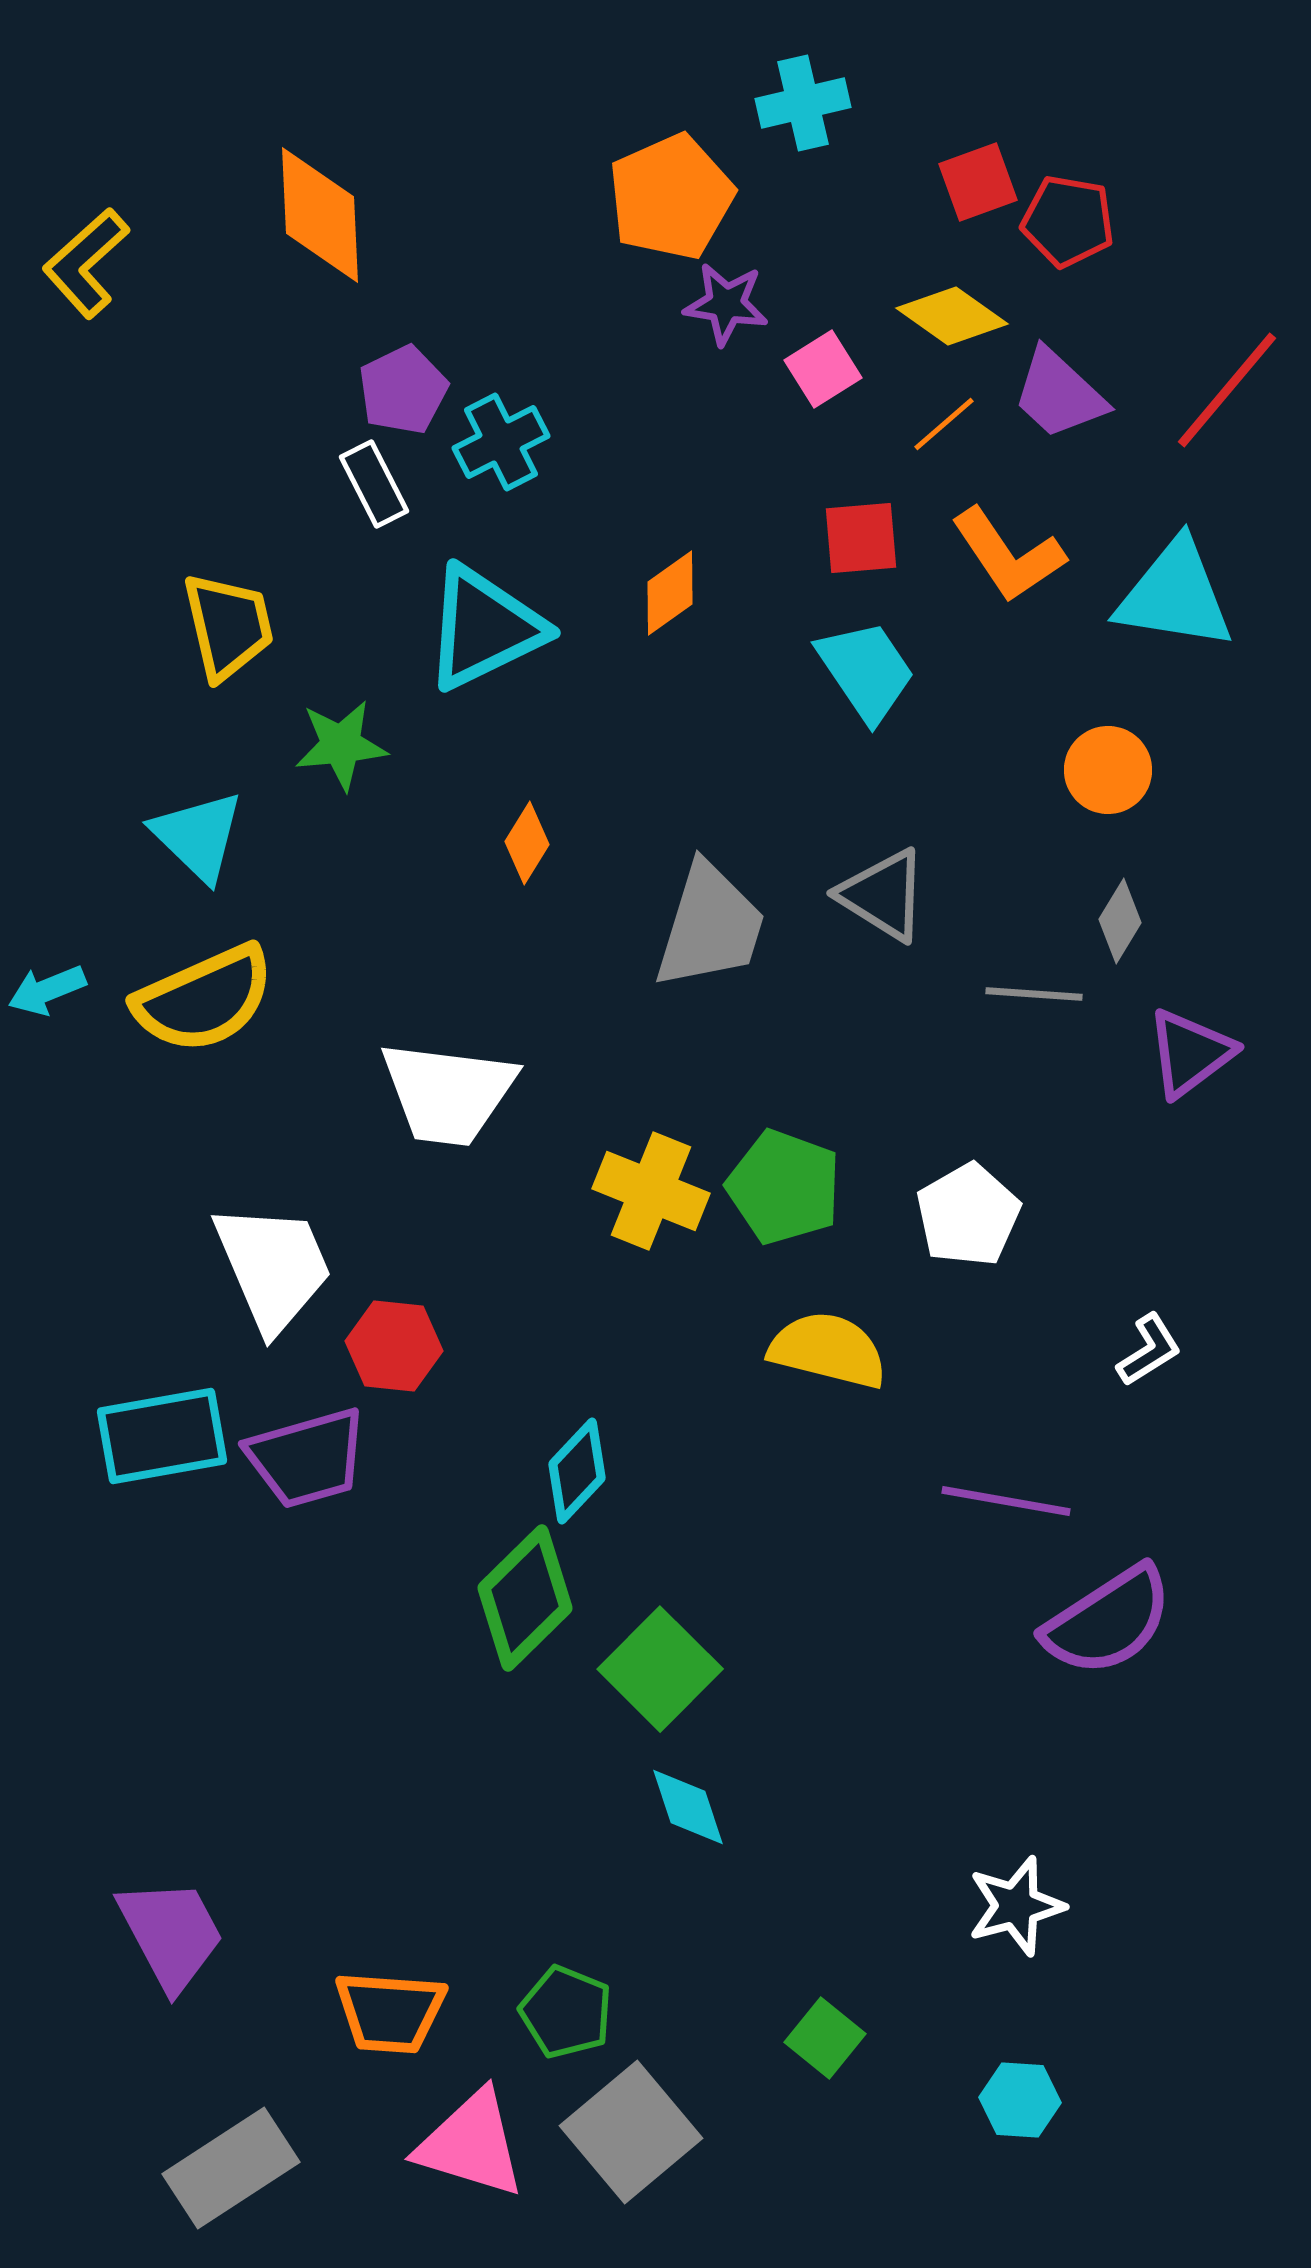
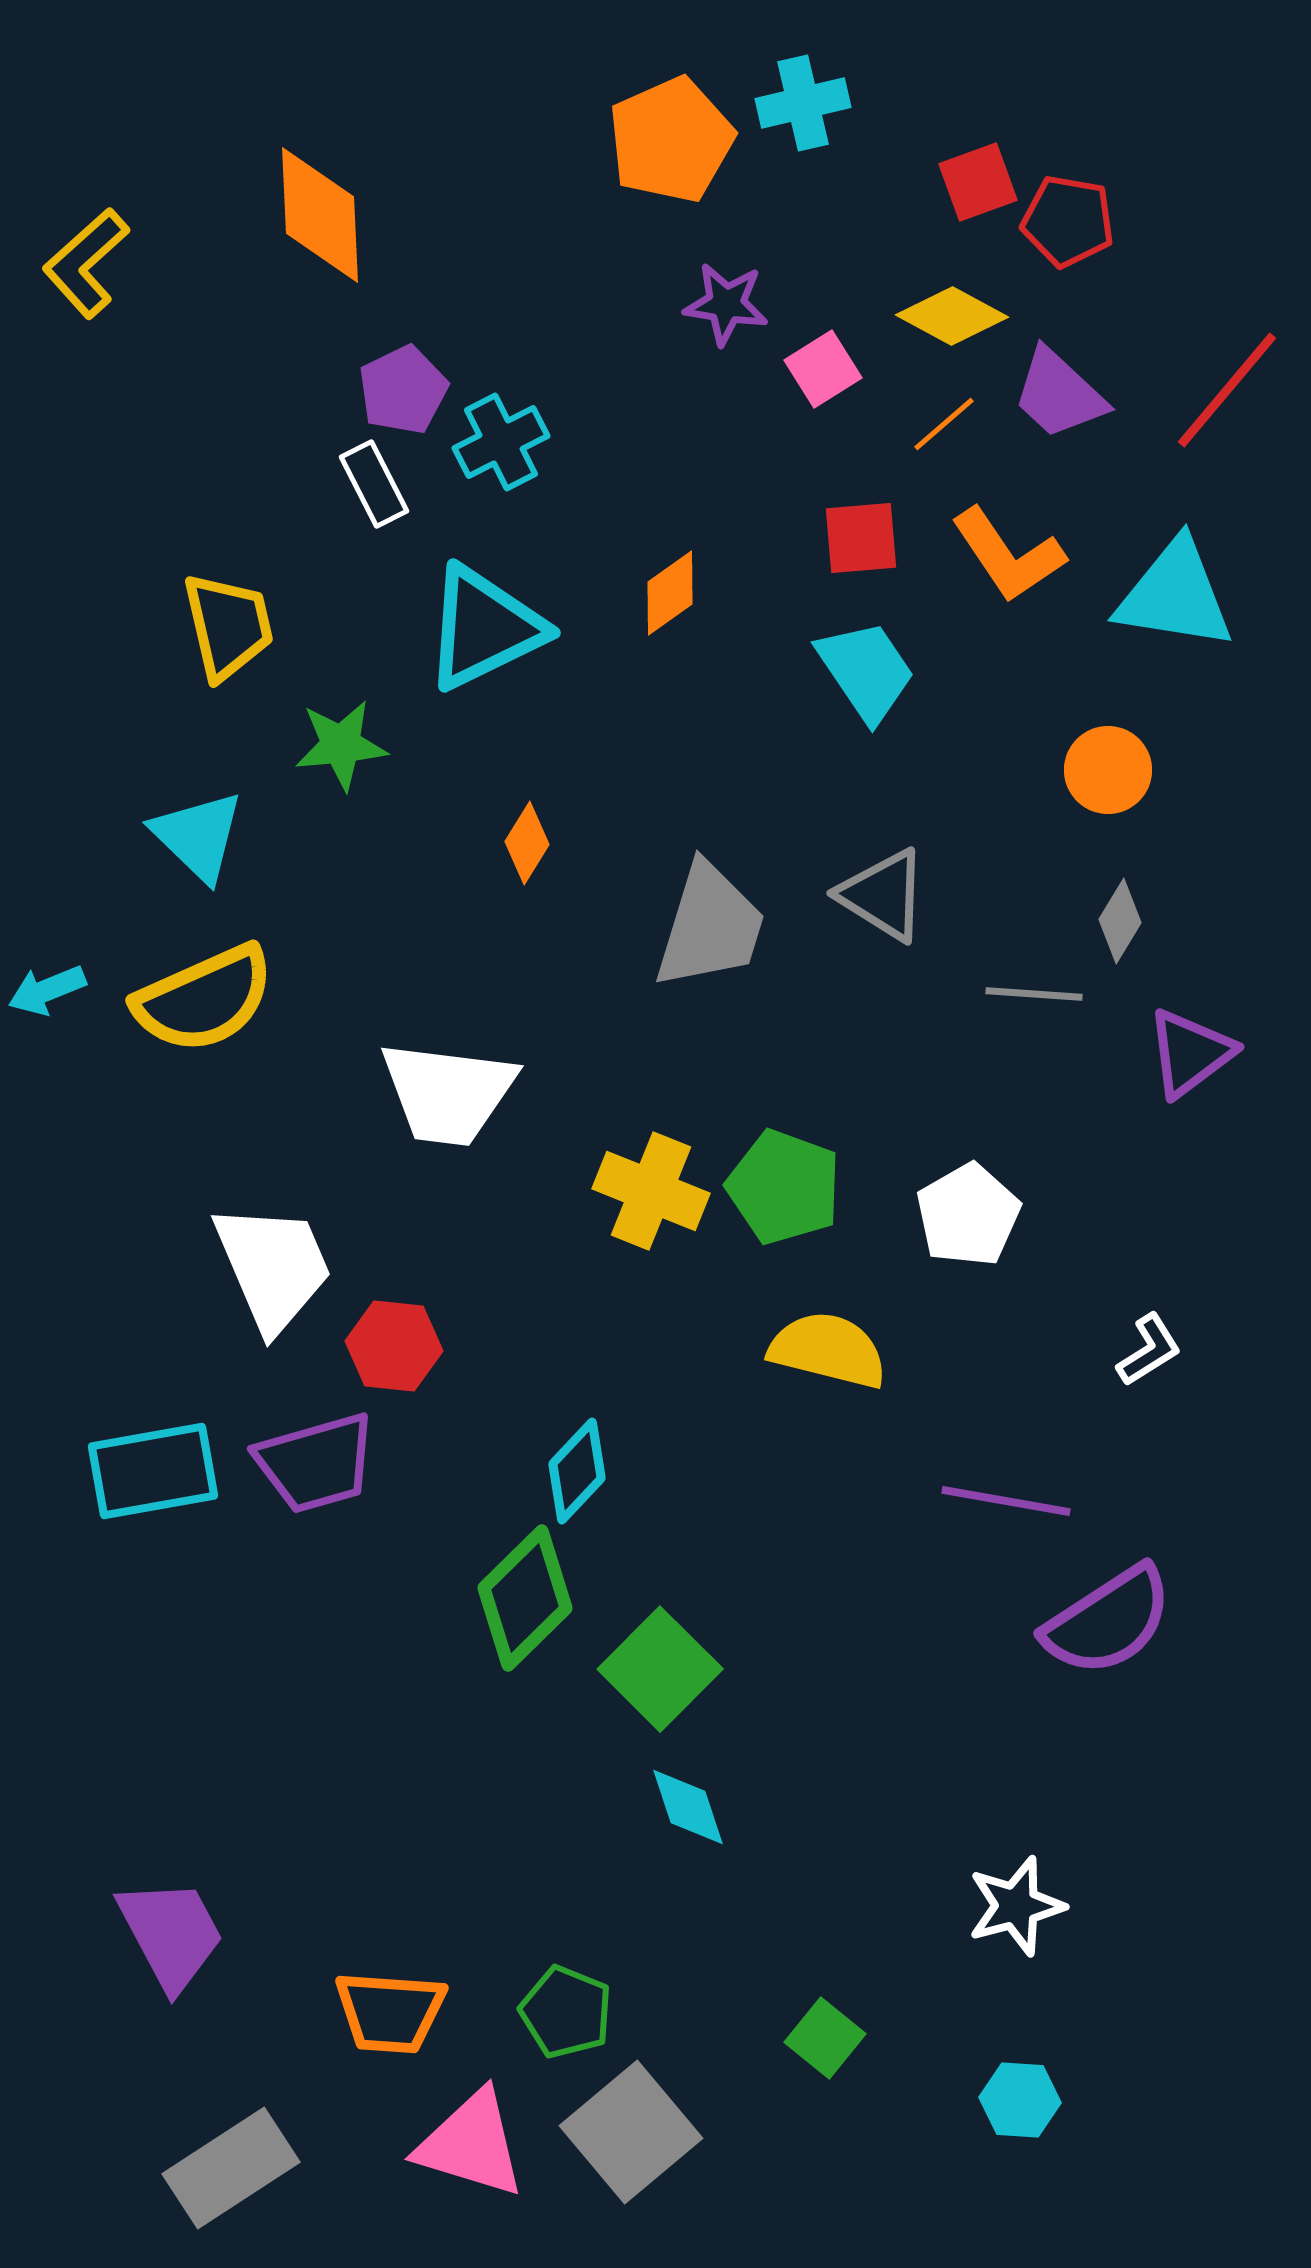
orange pentagon at (671, 197): moved 57 px up
yellow diamond at (952, 316): rotated 7 degrees counterclockwise
cyan rectangle at (162, 1436): moved 9 px left, 35 px down
purple trapezoid at (307, 1458): moved 9 px right, 5 px down
